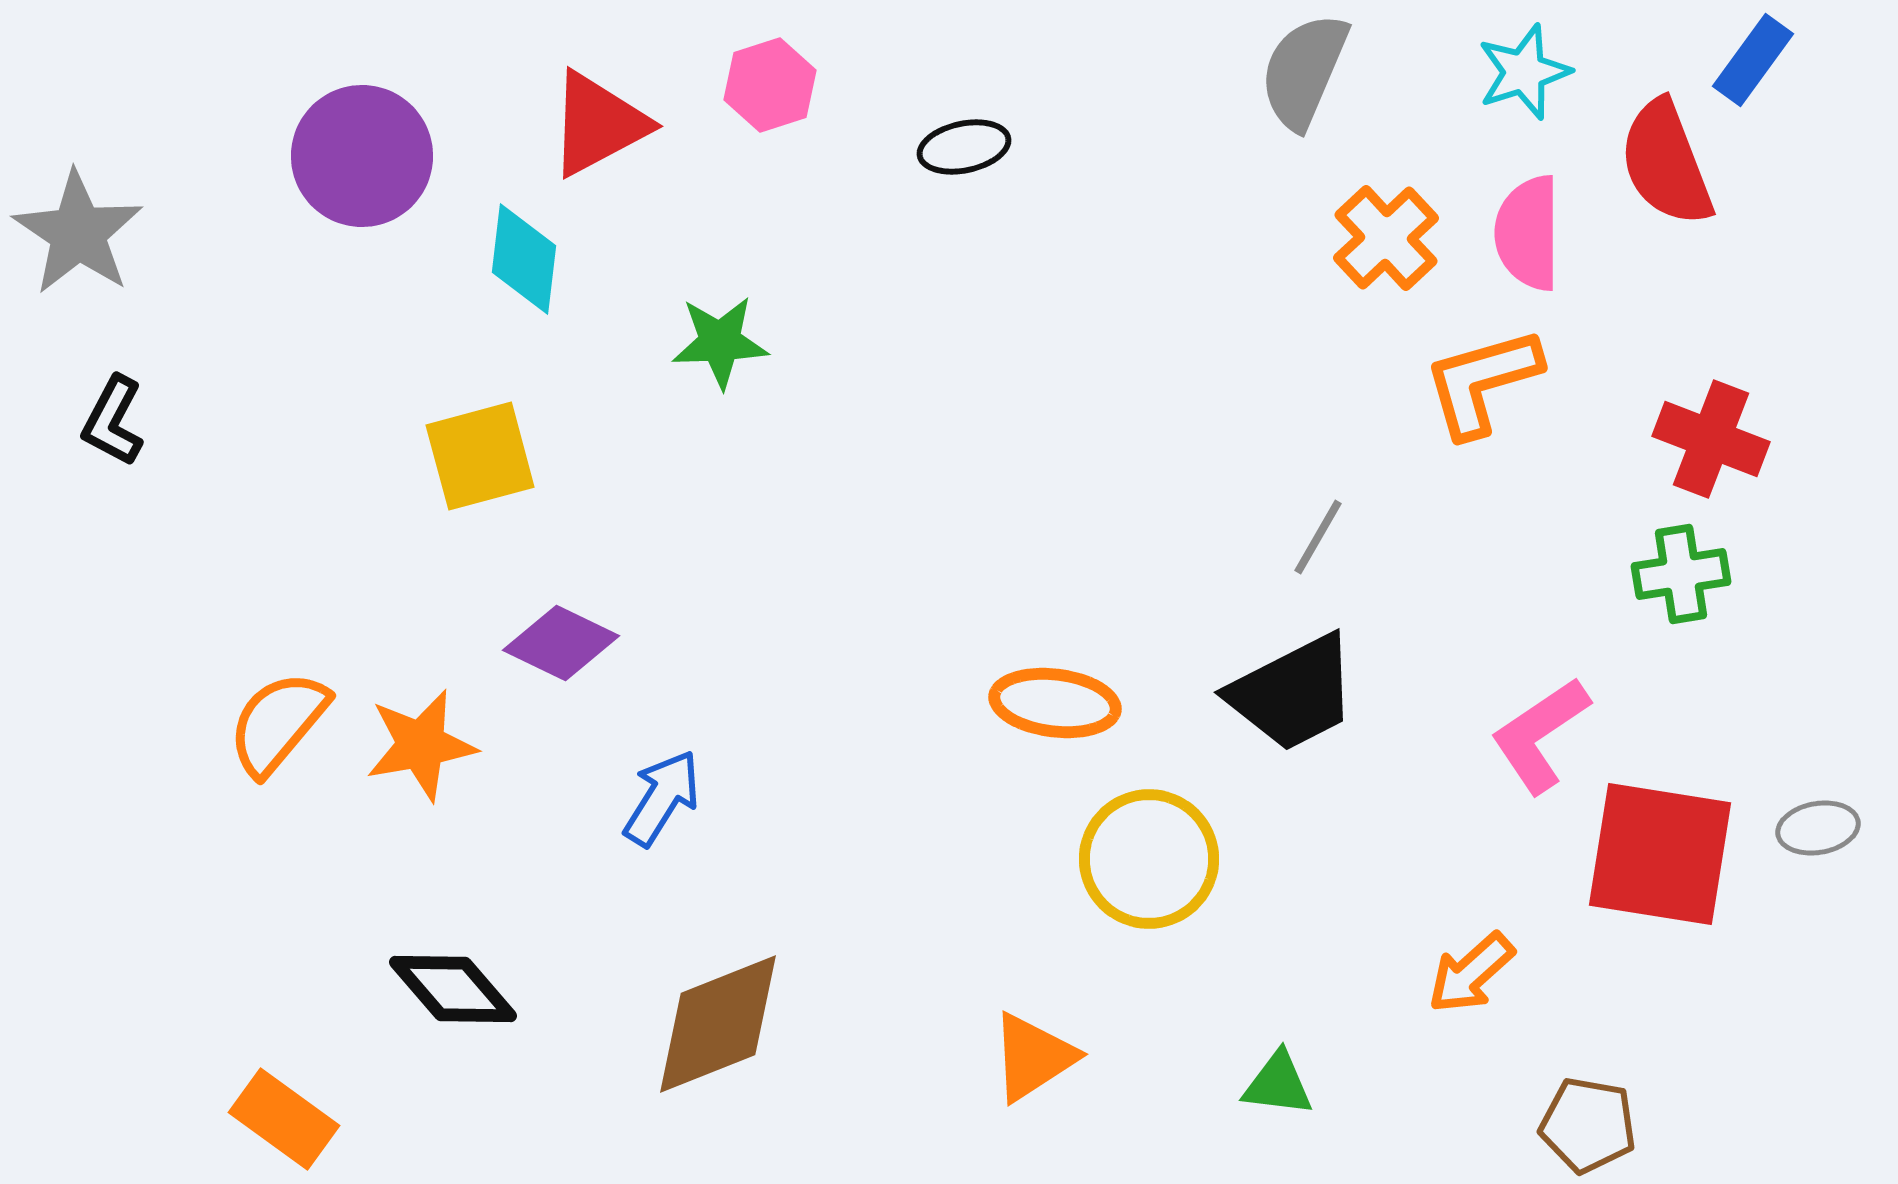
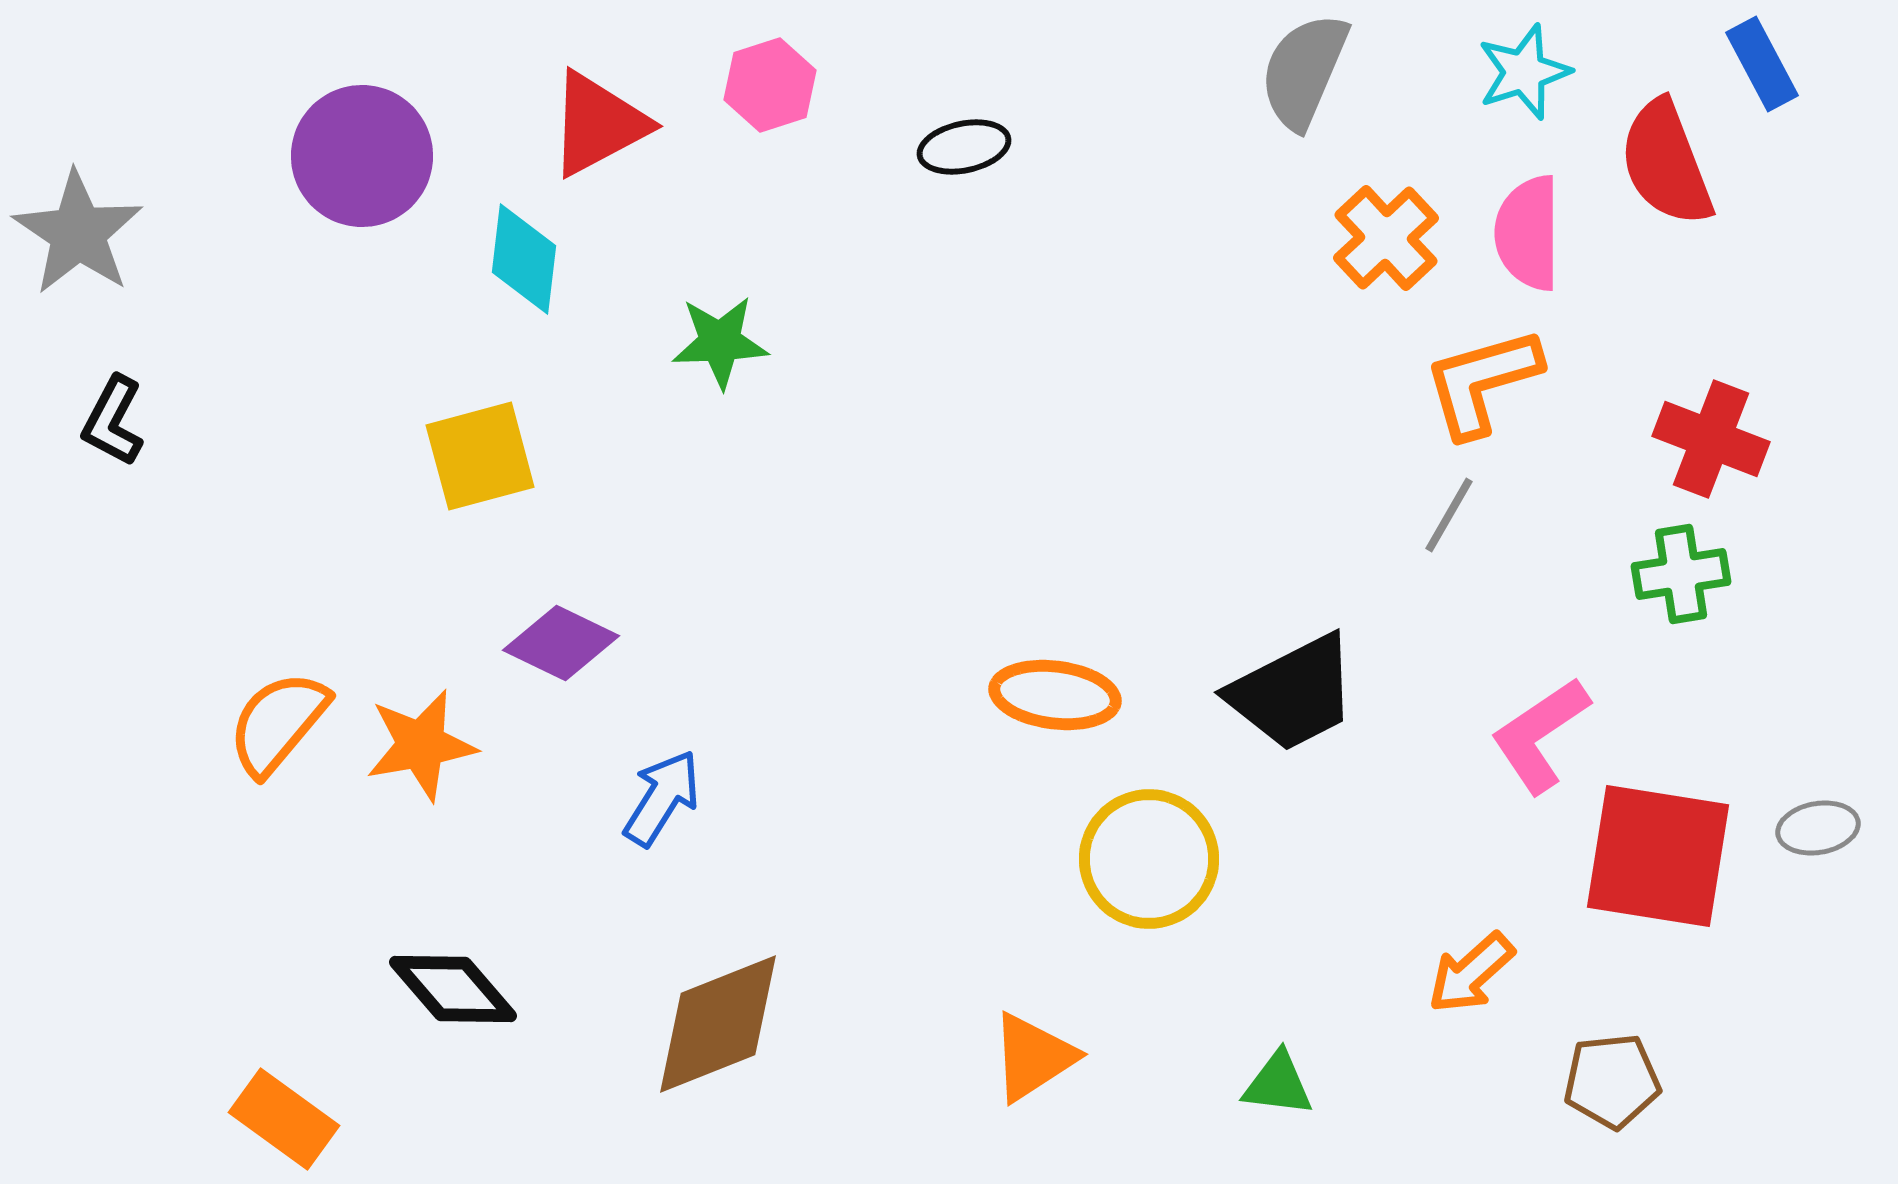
blue rectangle: moved 9 px right, 4 px down; rotated 64 degrees counterclockwise
gray line: moved 131 px right, 22 px up
orange ellipse: moved 8 px up
red square: moved 2 px left, 2 px down
brown pentagon: moved 24 px right, 44 px up; rotated 16 degrees counterclockwise
